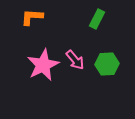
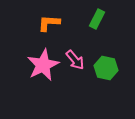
orange L-shape: moved 17 px right, 6 px down
green hexagon: moved 1 px left, 4 px down; rotated 15 degrees clockwise
